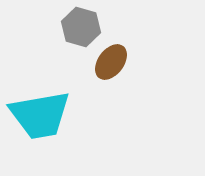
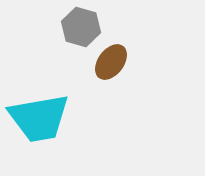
cyan trapezoid: moved 1 px left, 3 px down
